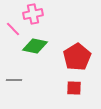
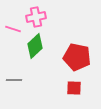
pink cross: moved 3 px right, 3 px down
pink line: rotated 28 degrees counterclockwise
green diamond: rotated 55 degrees counterclockwise
red pentagon: rotated 28 degrees counterclockwise
